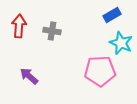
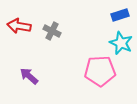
blue rectangle: moved 8 px right; rotated 12 degrees clockwise
red arrow: rotated 85 degrees counterclockwise
gray cross: rotated 18 degrees clockwise
